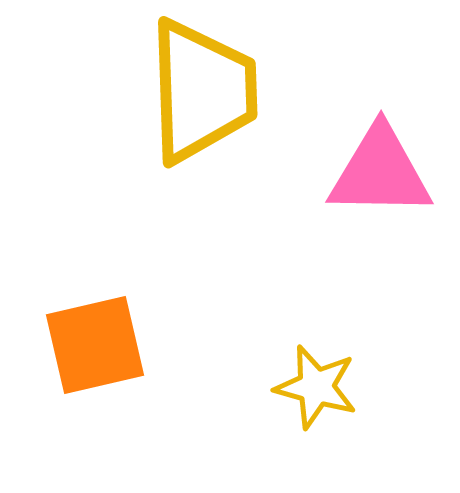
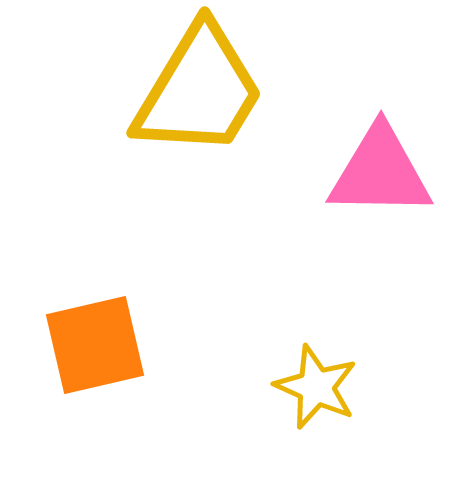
yellow trapezoid: moved 3 px left; rotated 33 degrees clockwise
yellow star: rotated 8 degrees clockwise
